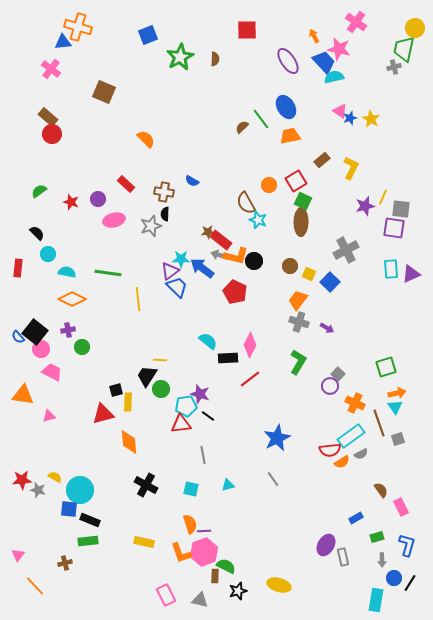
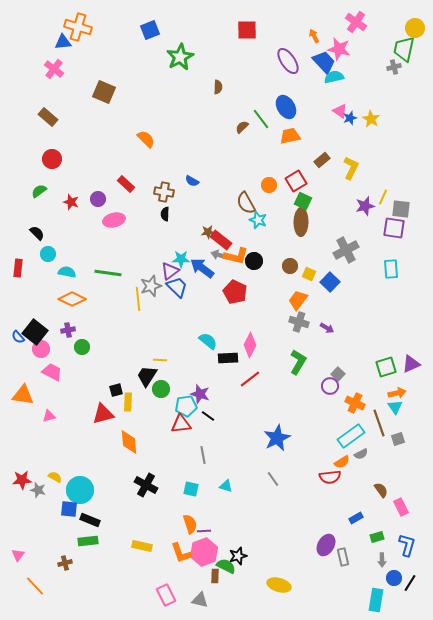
blue square at (148, 35): moved 2 px right, 5 px up
brown semicircle at (215, 59): moved 3 px right, 28 px down
pink cross at (51, 69): moved 3 px right
red circle at (52, 134): moved 25 px down
gray star at (151, 226): moved 60 px down
purple triangle at (411, 274): moved 90 px down
red semicircle at (330, 450): moved 27 px down
cyan triangle at (228, 485): moved 2 px left, 1 px down; rotated 32 degrees clockwise
yellow rectangle at (144, 542): moved 2 px left, 4 px down
black star at (238, 591): moved 35 px up
